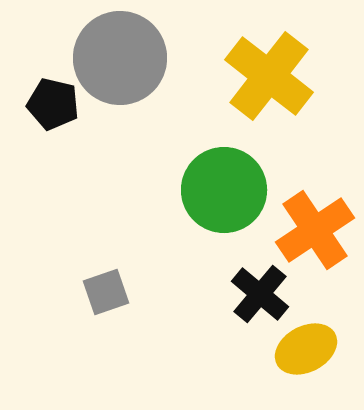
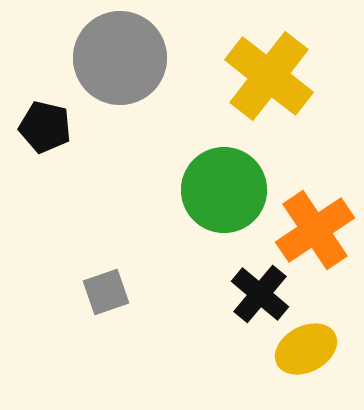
black pentagon: moved 8 px left, 23 px down
